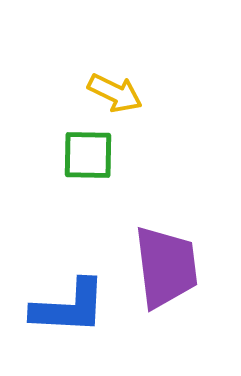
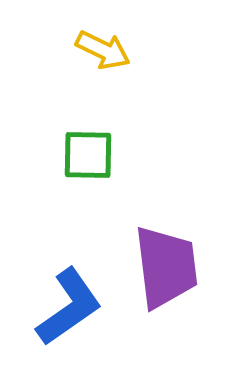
yellow arrow: moved 12 px left, 43 px up
blue L-shape: rotated 38 degrees counterclockwise
